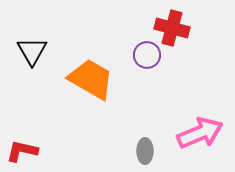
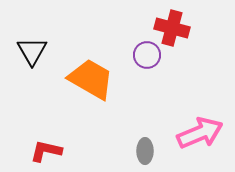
red L-shape: moved 24 px right
